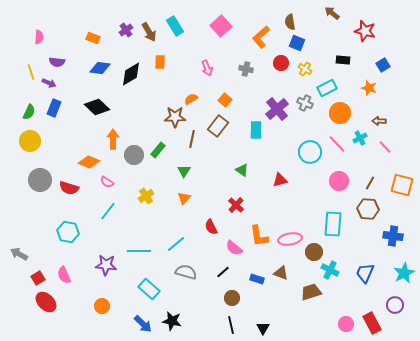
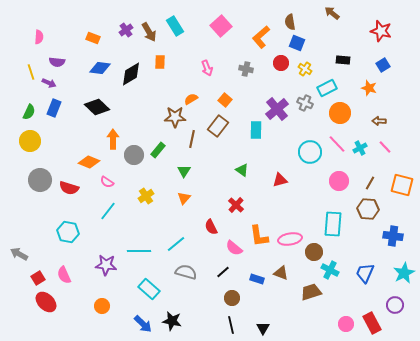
red star at (365, 31): moved 16 px right
cyan cross at (360, 138): moved 10 px down
